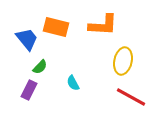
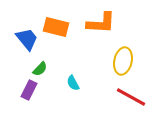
orange L-shape: moved 2 px left, 2 px up
green semicircle: moved 2 px down
